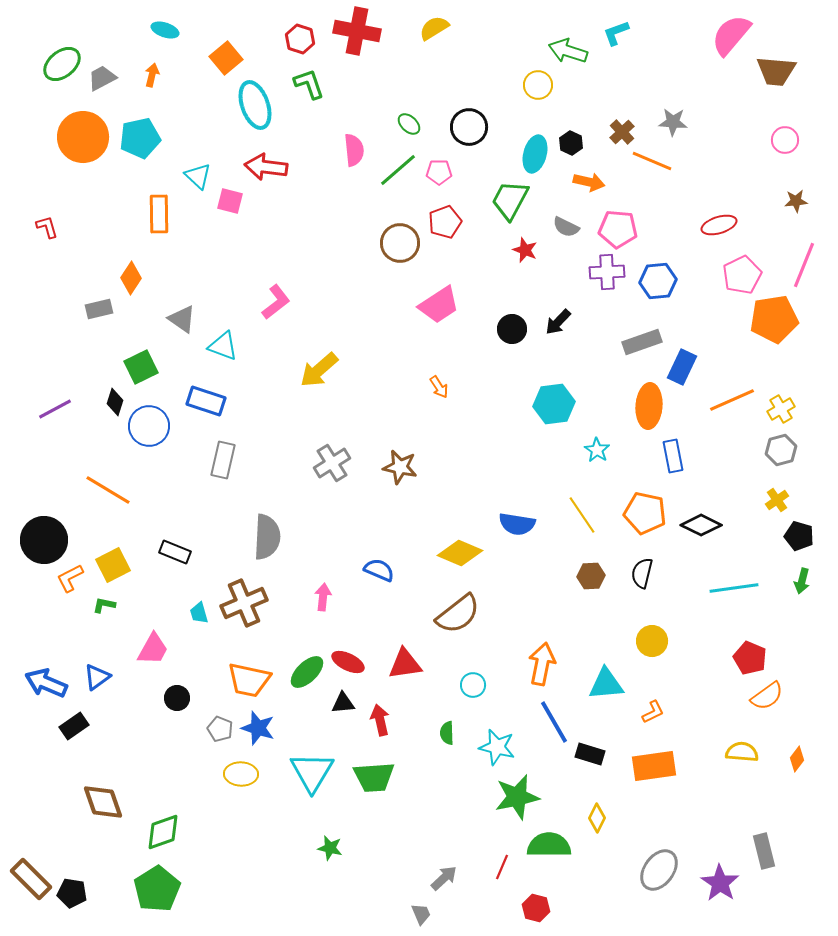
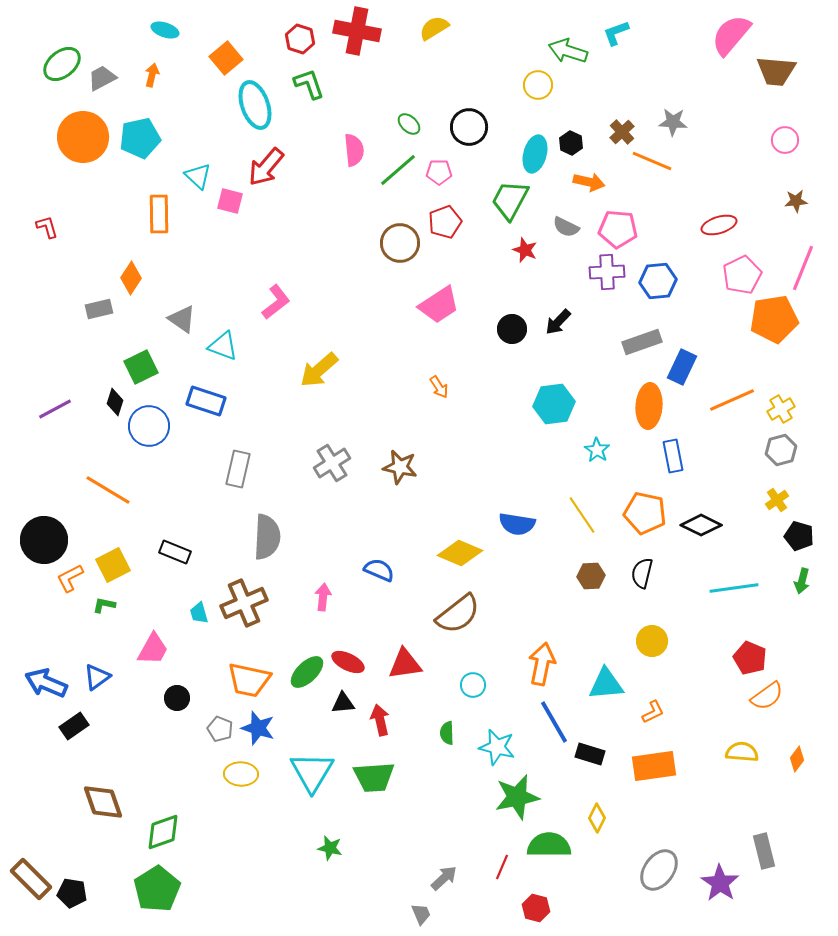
red arrow at (266, 167): rotated 57 degrees counterclockwise
pink line at (804, 265): moved 1 px left, 3 px down
gray rectangle at (223, 460): moved 15 px right, 9 px down
